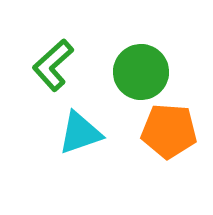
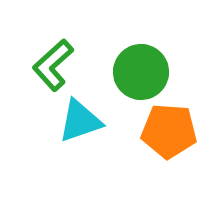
cyan triangle: moved 12 px up
